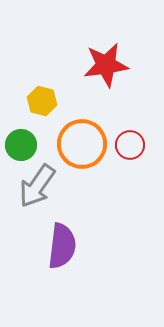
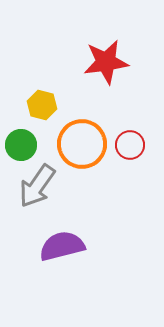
red star: moved 3 px up
yellow hexagon: moved 4 px down
purple semicircle: rotated 111 degrees counterclockwise
